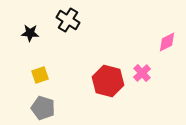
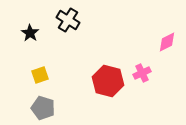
black star: rotated 30 degrees clockwise
pink cross: rotated 18 degrees clockwise
